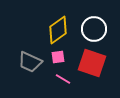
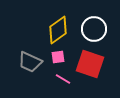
red square: moved 2 px left, 1 px down
